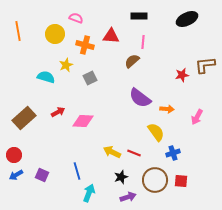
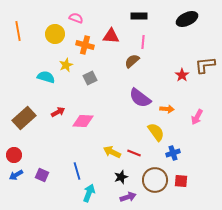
red star: rotated 24 degrees counterclockwise
